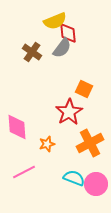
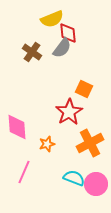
yellow semicircle: moved 3 px left, 2 px up
pink line: rotated 40 degrees counterclockwise
